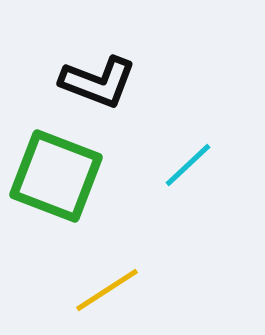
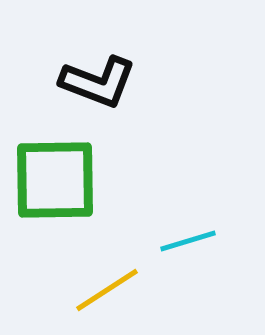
cyan line: moved 76 px down; rotated 26 degrees clockwise
green square: moved 1 px left, 4 px down; rotated 22 degrees counterclockwise
